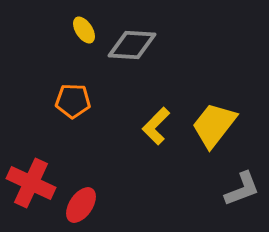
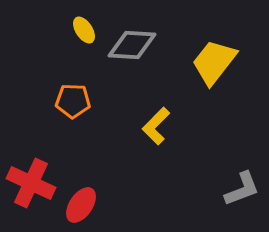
yellow trapezoid: moved 63 px up
